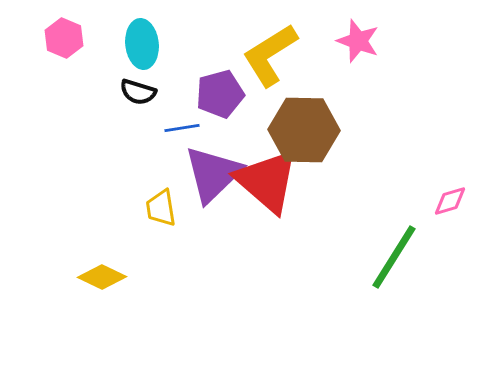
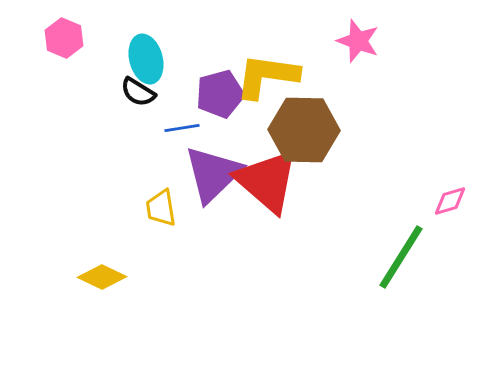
cyan ellipse: moved 4 px right, 15 px down; rotated 9 degrees counterclockwise
yellow L-shape: moved 3 px left, 21 px down; rotated 40 degrees clockwise
black semicircle: rotated 15 degrees clockwise
green line: moved 7 px right
